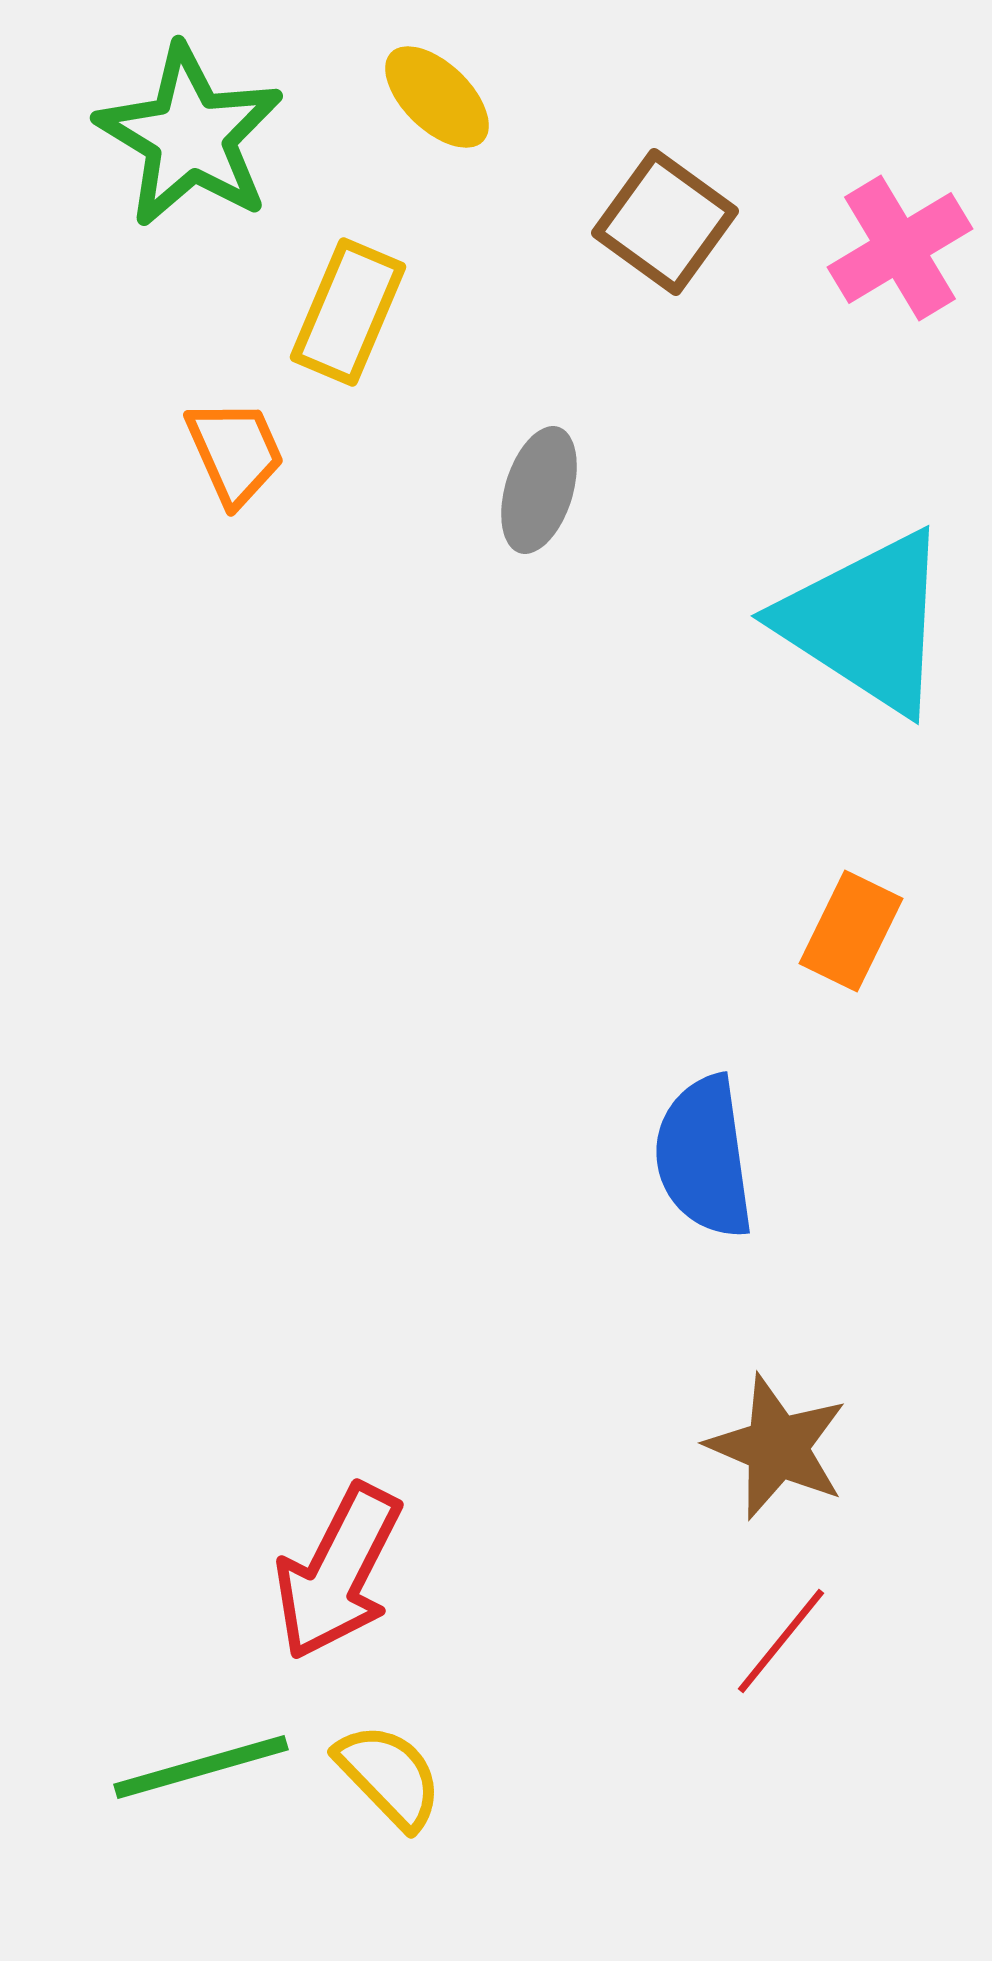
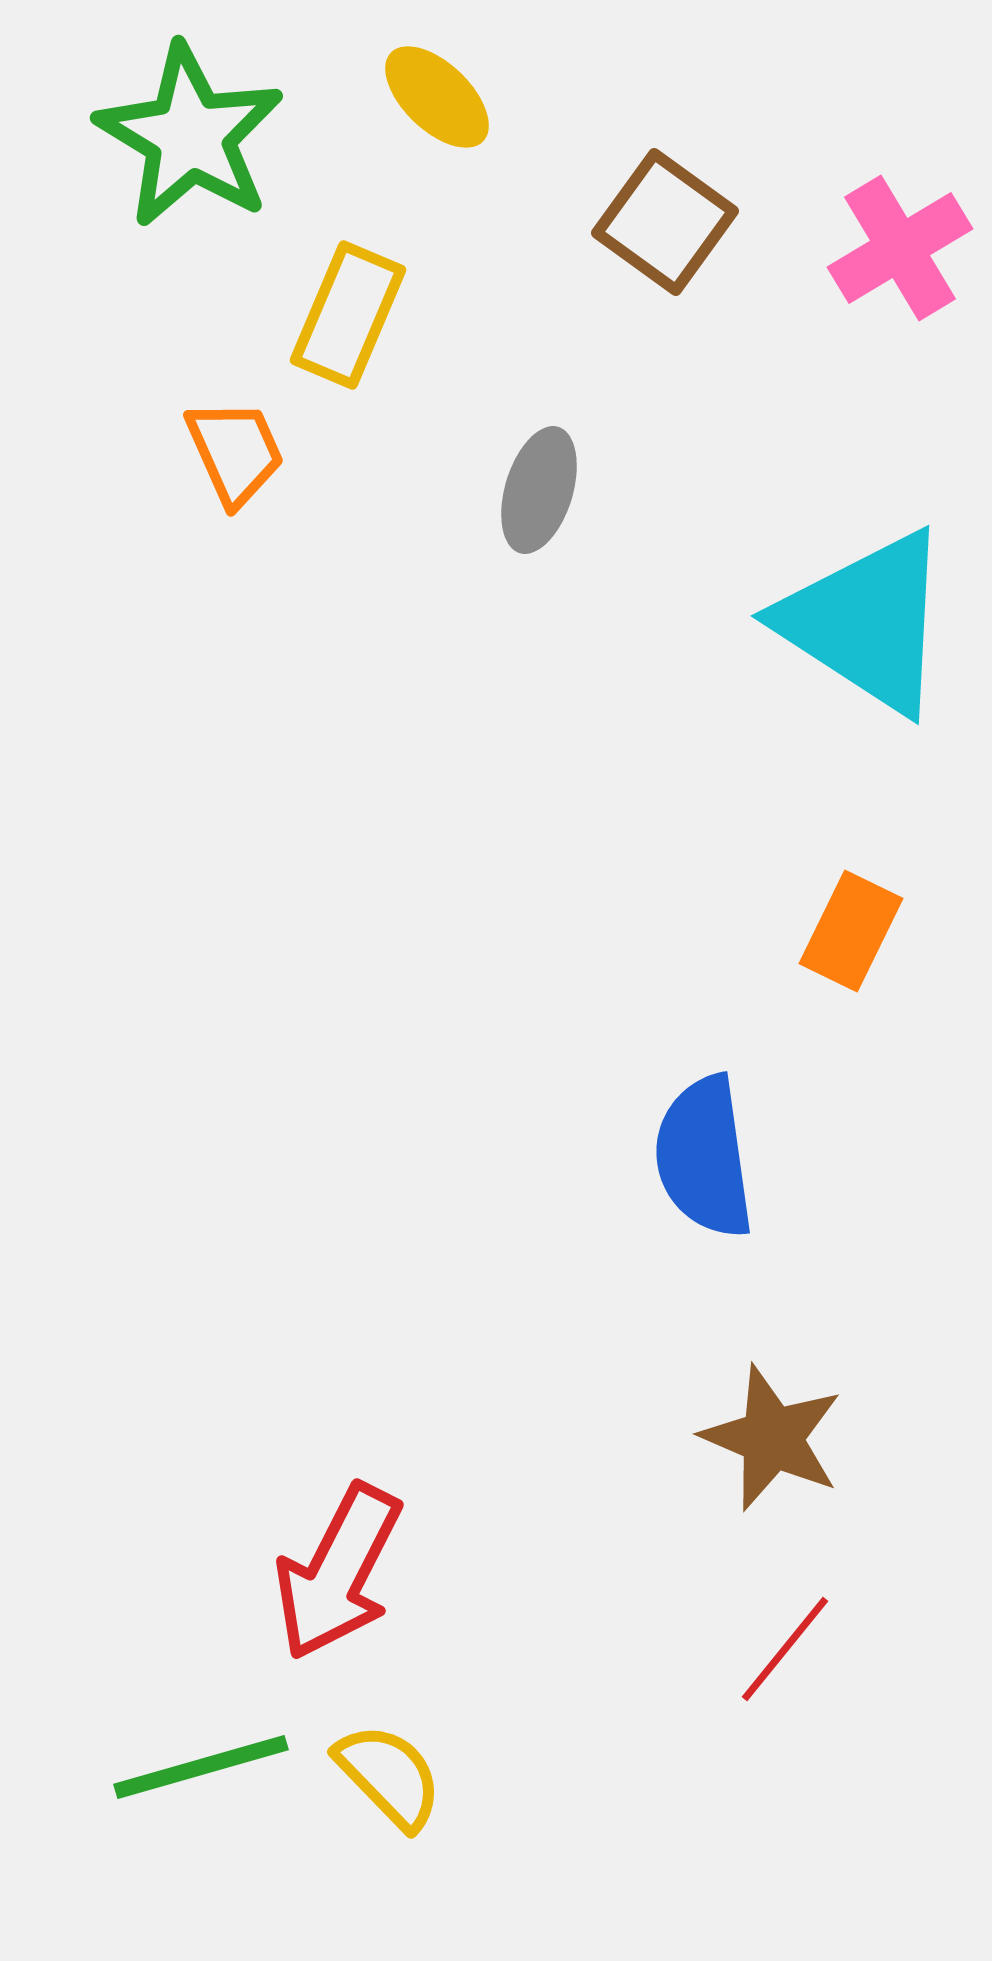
yellow rectangle: moved 3 px down
brown star: moved 5 px left, 9 px up
red line: moved 4 px right, 8 px down
